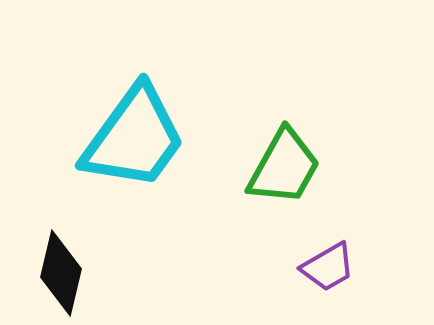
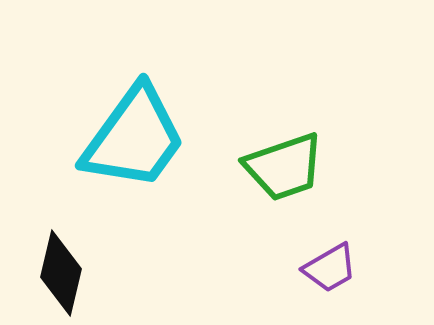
green trapezoid: rotated 42 degrees clockwise
purple trapezoid: moved 2 px right, 1 px down
